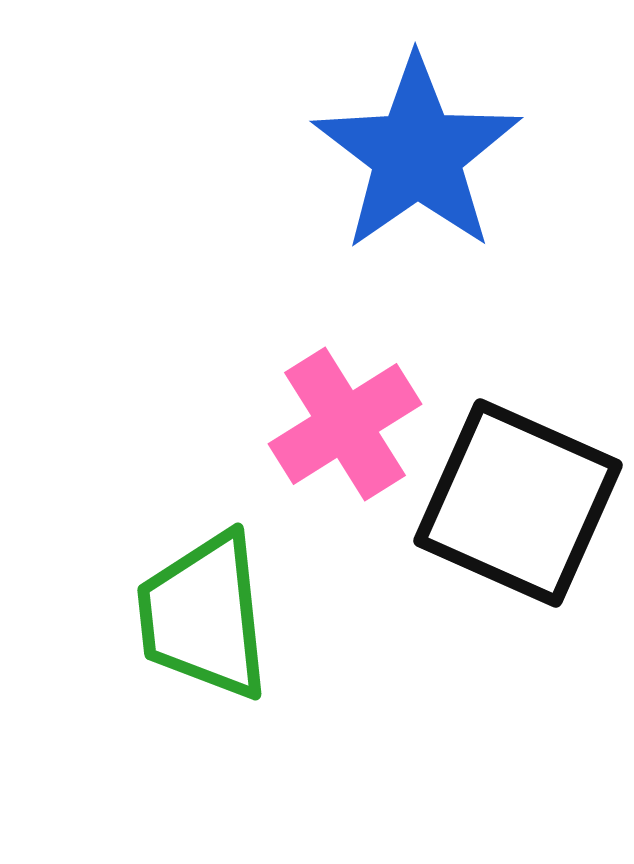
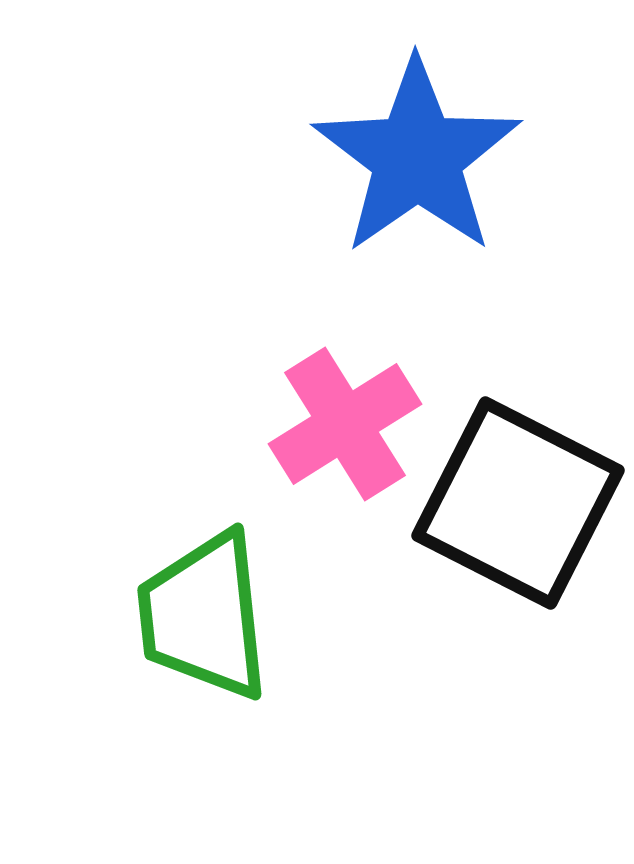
blue star: moved 3 px down
black square: rotated 3 degrees clockwise
